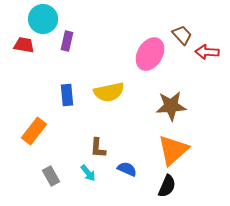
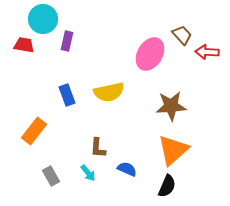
blue rectangle: rotated 15 degrees counterclockwise
